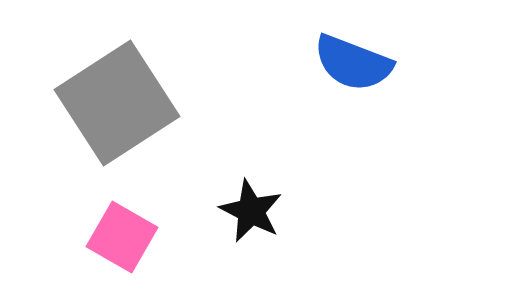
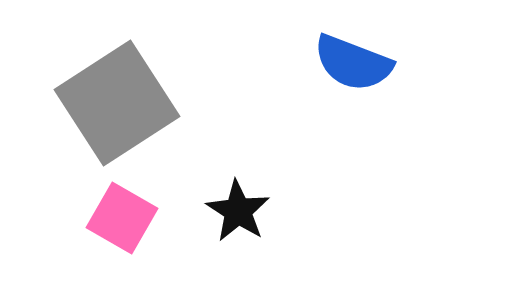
black star: moved 13 px left; rotated 6 degrees clockwise
pink square: moved 19 px up
